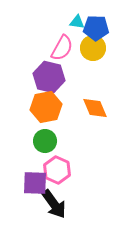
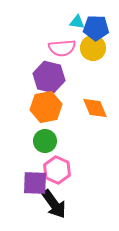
pink semicircle: rotated 56 degrees clockwise
